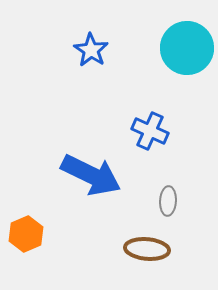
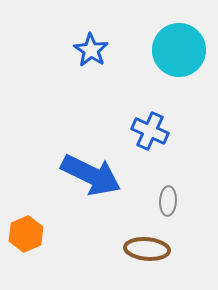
cyan circle: moved 8 px left, 2 px down
